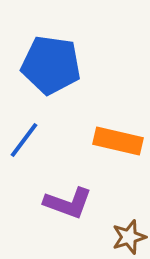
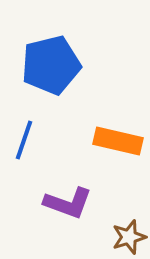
blue pentagon: rotated 22 degrees counterclockwise
blue line: rotated 18 degrees counterclockwise
